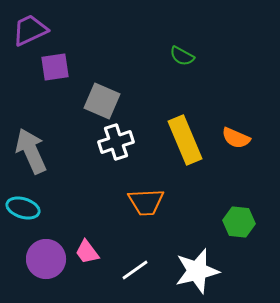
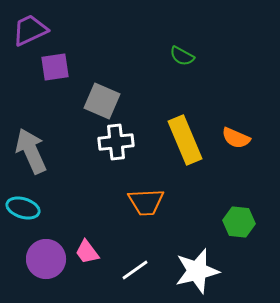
white cross: rotated 12 degrees clockwise
